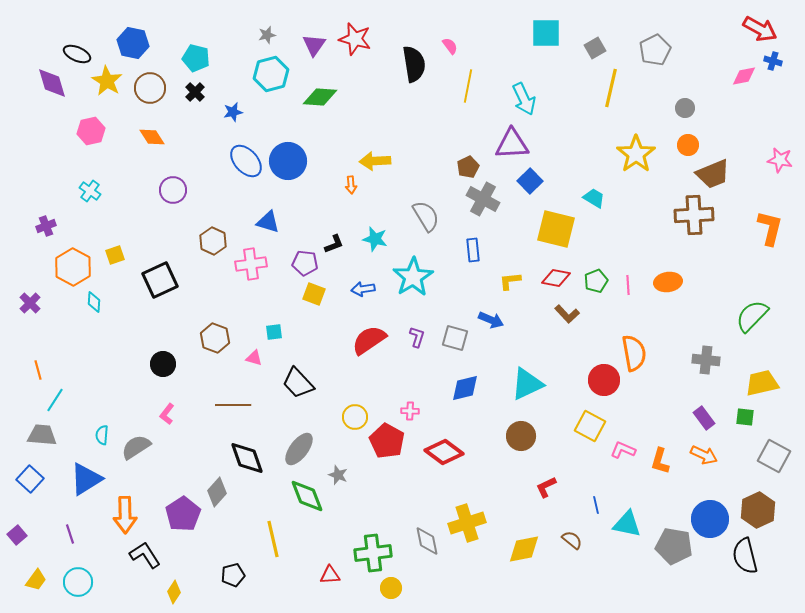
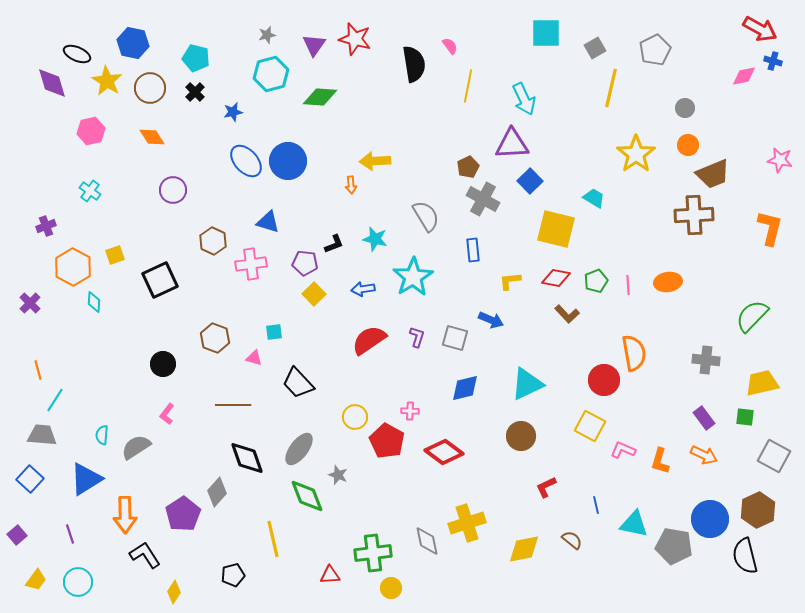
yellow square at (314, 294): rotated 25 degrees clockwise
cyan triangle at (627, 524): moved 7 px right
